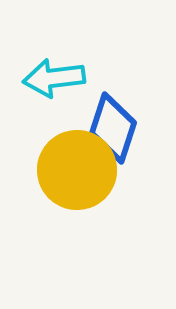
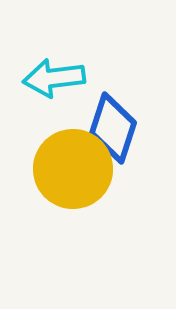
yellow circle: moved 4 px left, 1 px up
